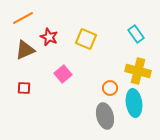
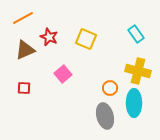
cyan ellipse: rotated 8 degrees clockwise
